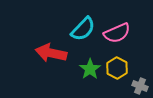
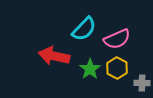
cyan semicircle: moved 1 px right
pink semicircle: moved 6 px down
red arrow: moved 3 px right, 3 px down
gray cross: moved 2 px right, 3 px up; rotated 21 degrees counterclockwise
